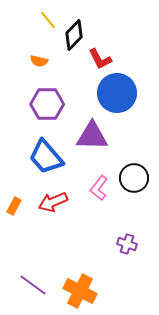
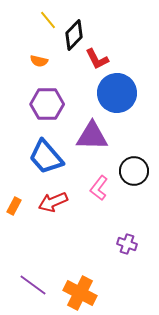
red L-shape: moved 3 px left
black circle: moved 7 px up
orange cross: moved 2 px down
